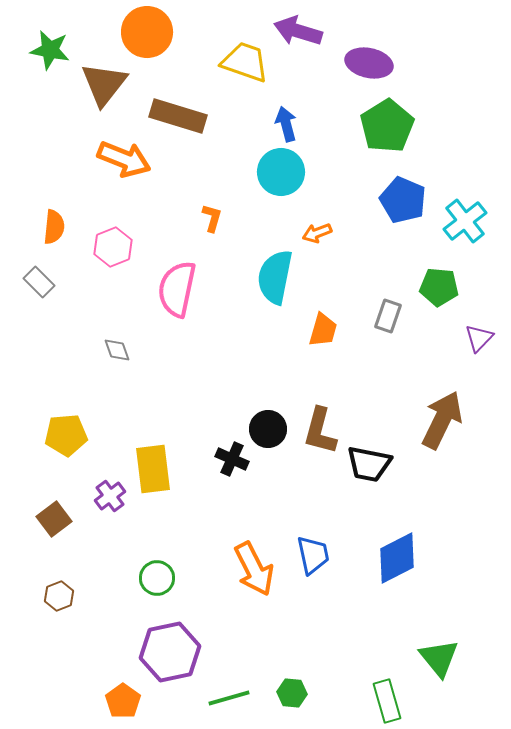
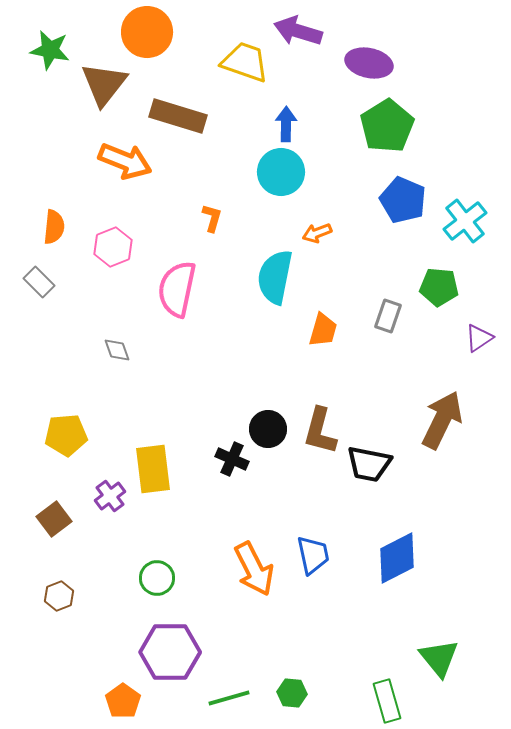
blue arrow at (286, 124): rotated 16 degrees clockwise
orange arrow at (124, 159): moved 1 px right, 2 px down
purple triangle at (479, 338): rotated 12 degrees clockwise
purple hexagon at (170, 652): rotated 12 degrees clockwise
